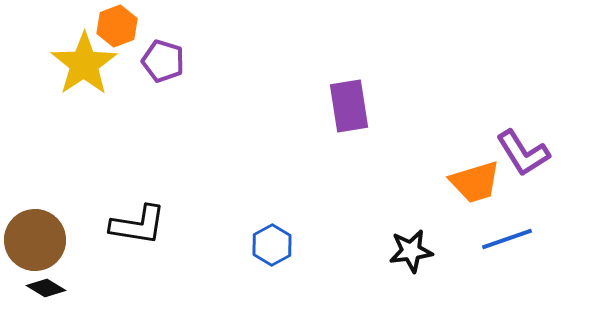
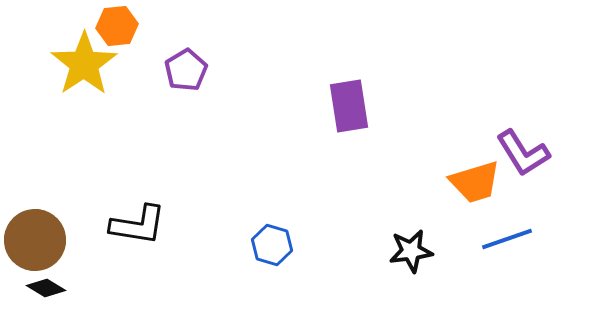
orange hexagon: rotated 15 degrees clockwise
purple pentagon: moved 23 px right, 9 px down; rotated 24 degrees clockwise
blue hexagon: rotated 15 degrees counterclockwise
